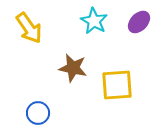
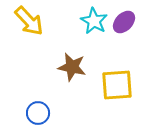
purple ellipse: moved 15 px left
yellow arrow: moved 7 px up; rotated 8 degrees counterclockwise
brown star: moved 1 px left, 1 px up
